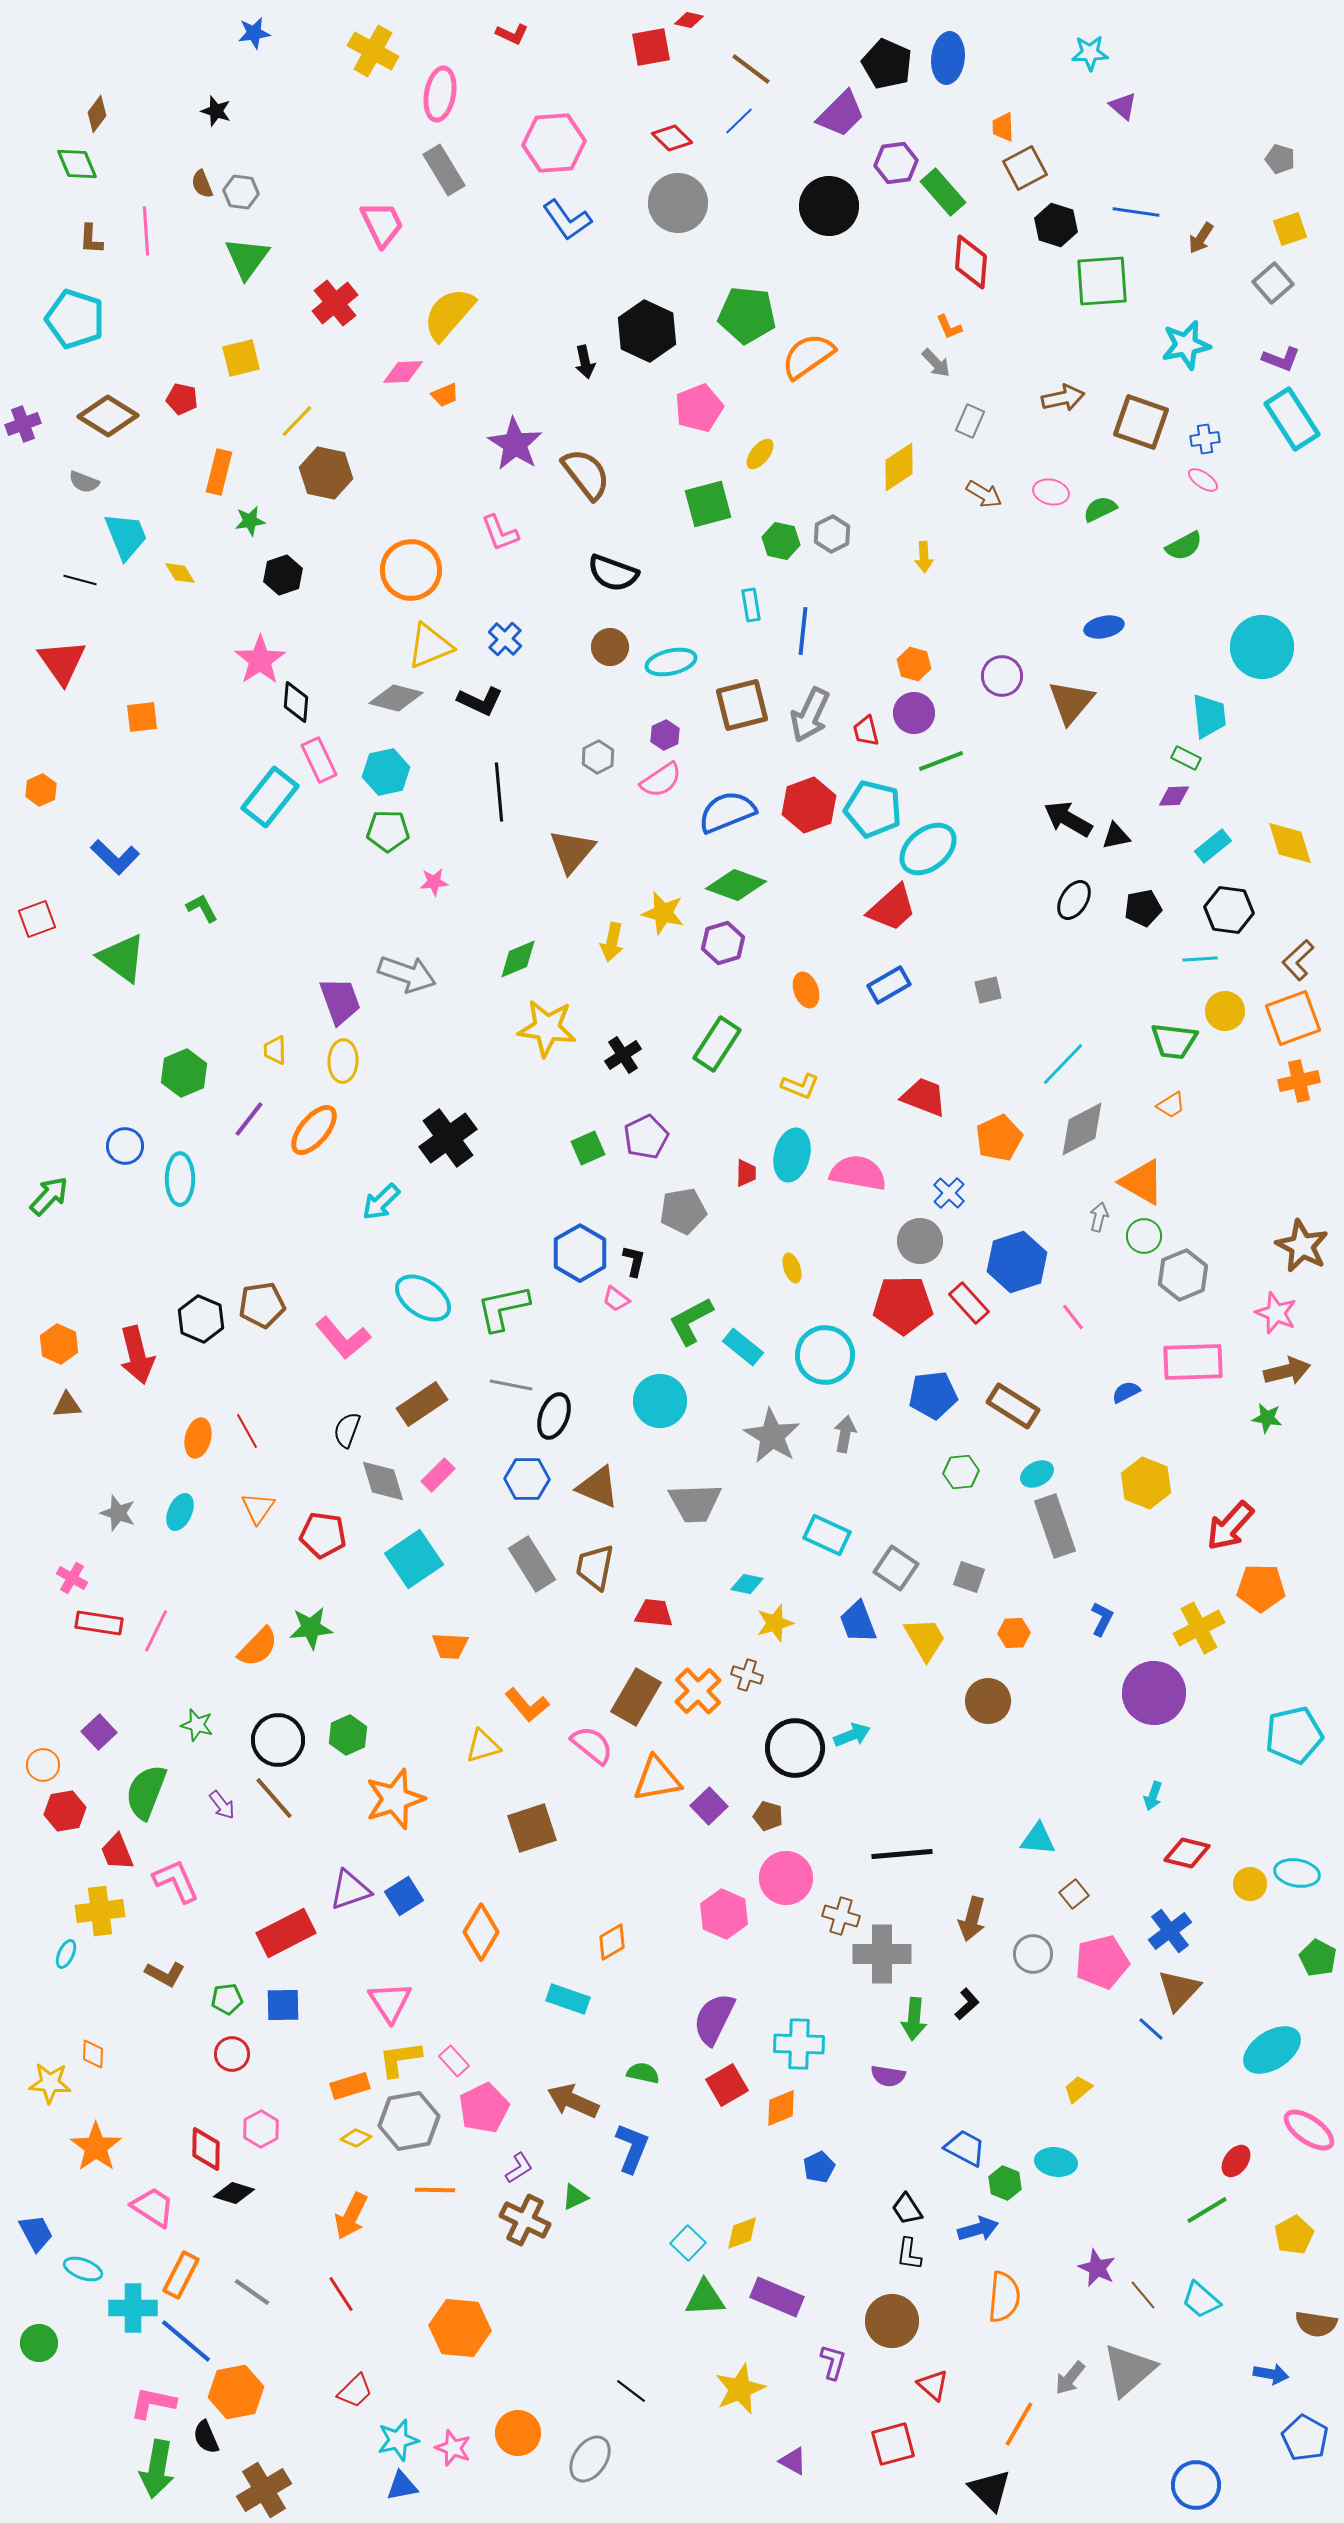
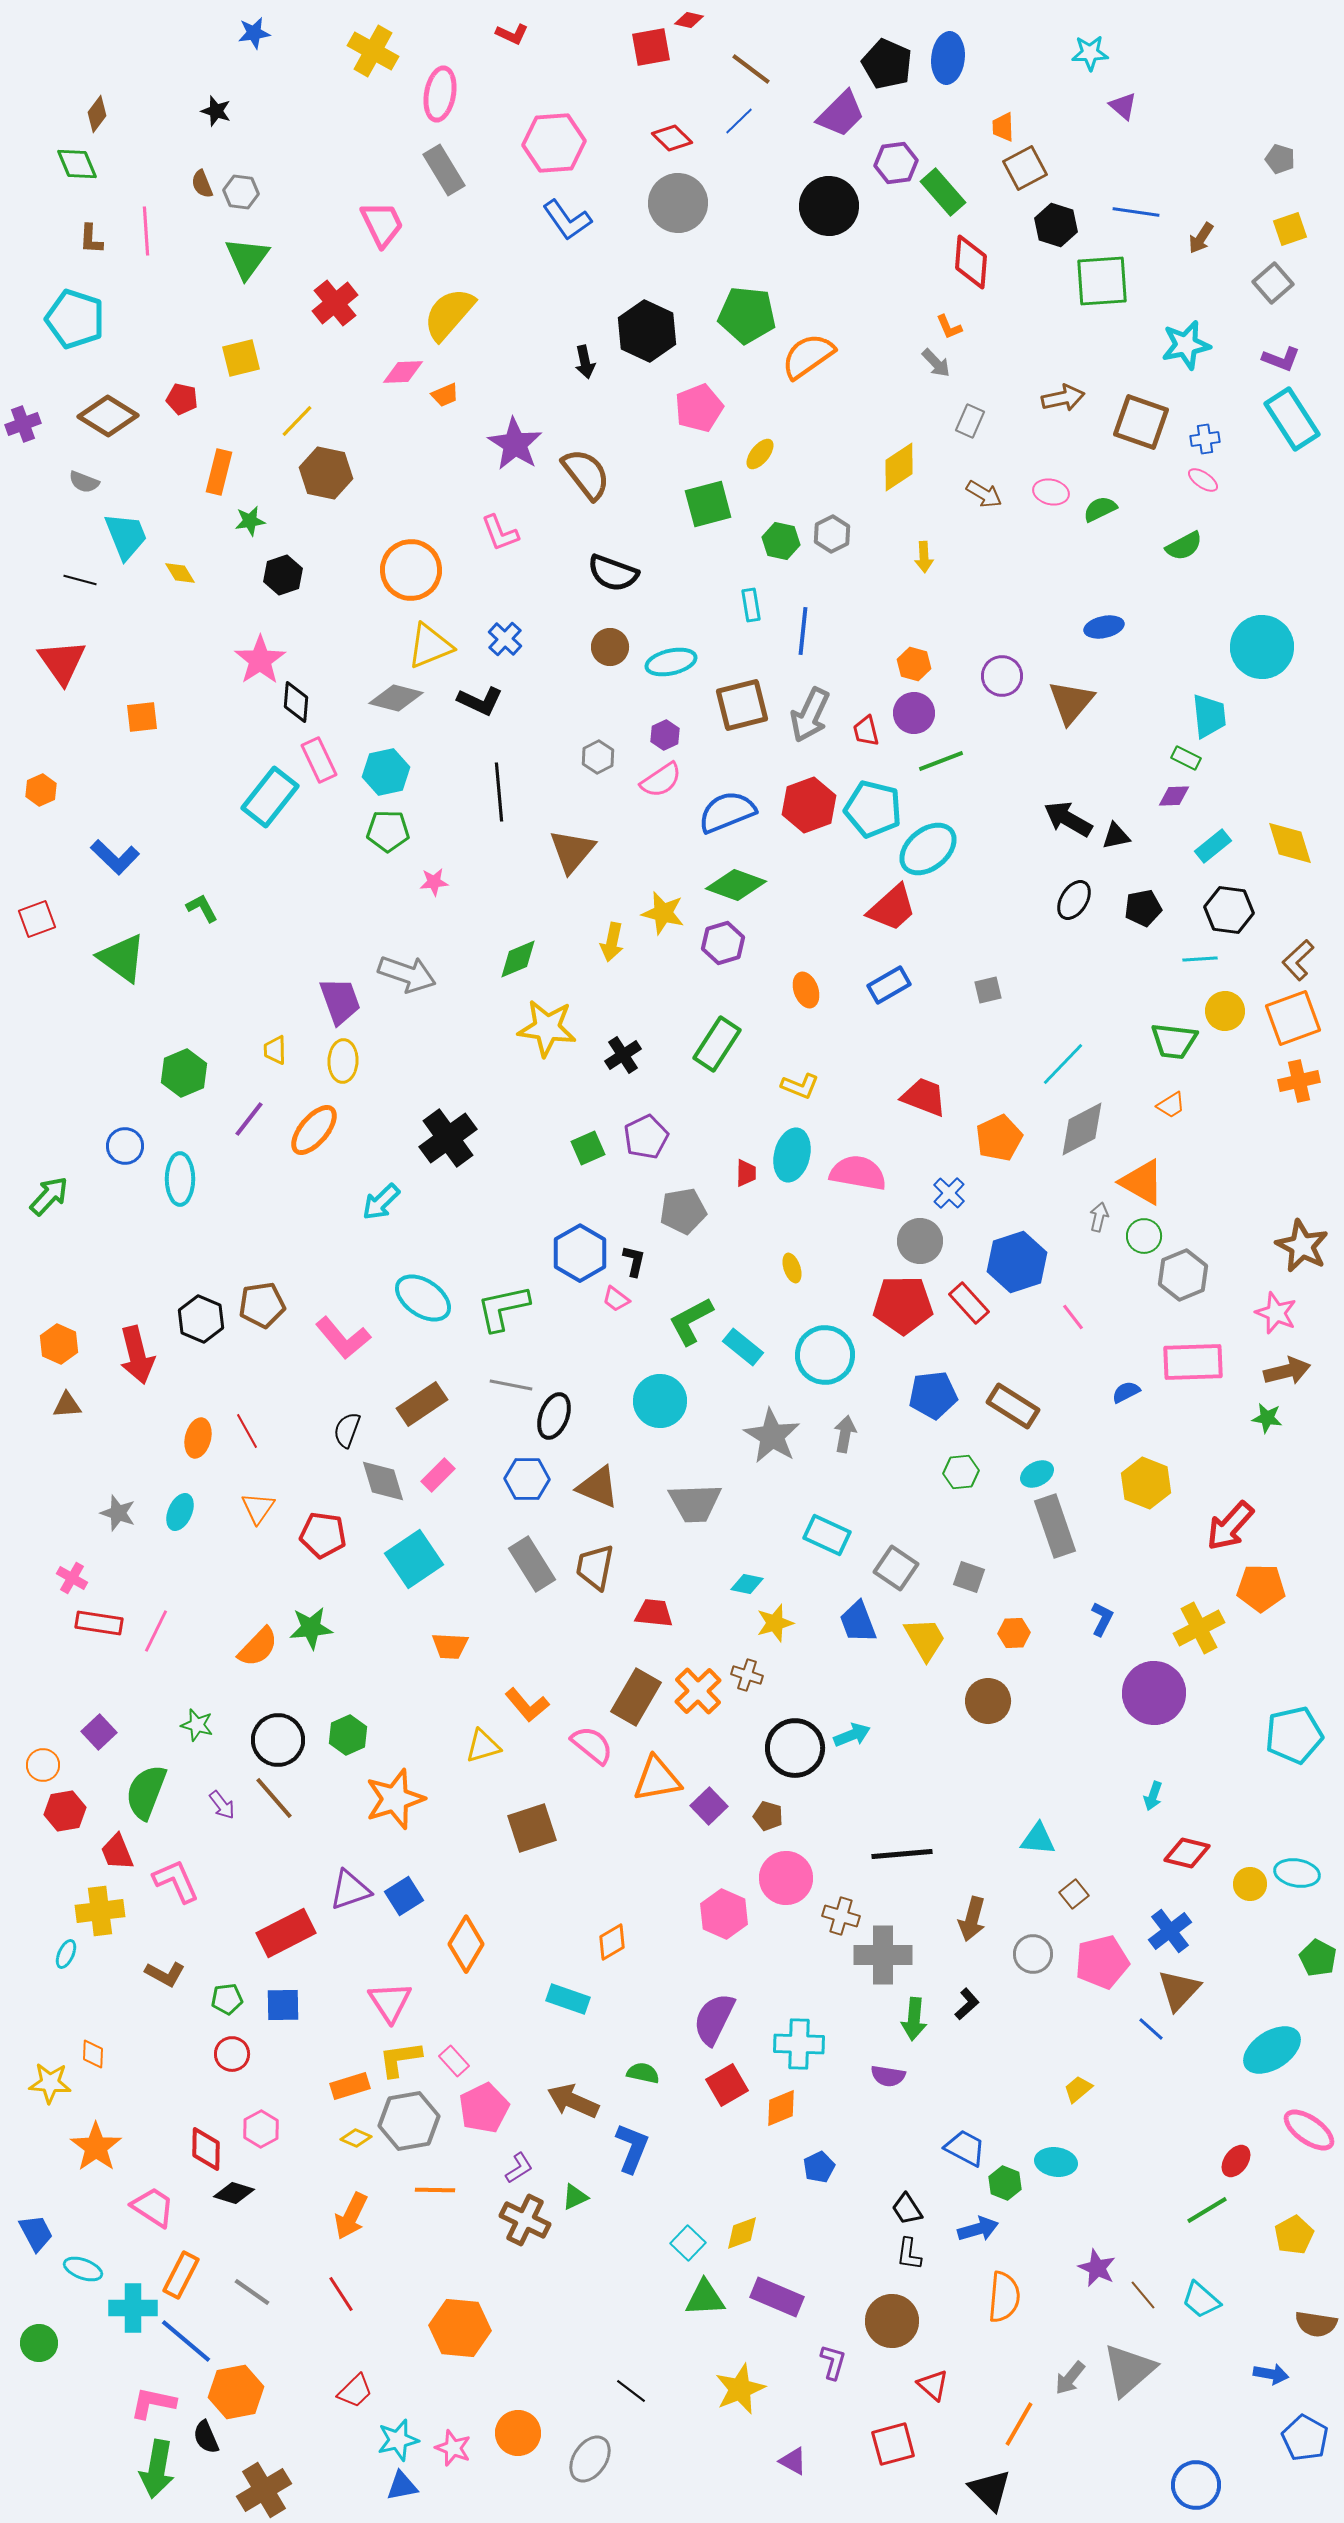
orange diamond at (481, 1932): moved 15 px left, 12 px down
gray cross at (882, 1954): moved 1 px right, 1 px down
